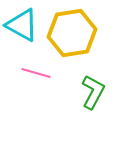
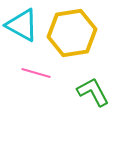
green L-shape: rotated 56 degrees counterclockwise
